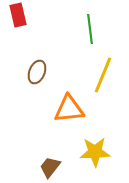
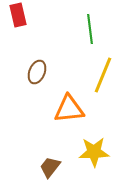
yellow star: moved 1 px left
